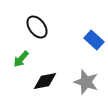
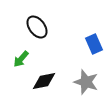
blue rectangle: moved 4 px down; rotated 24 degrees clockwise
black diamond: moved 1 px left
